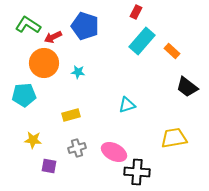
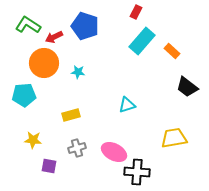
red arrow: moved 1 px right
